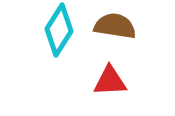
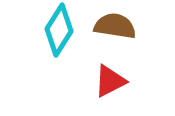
red triangle: rotated 24 degrees counterclockwise
